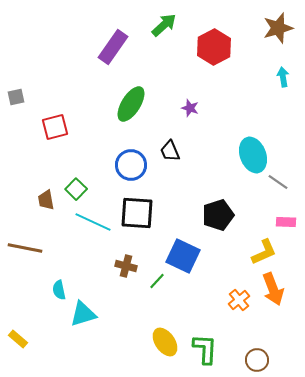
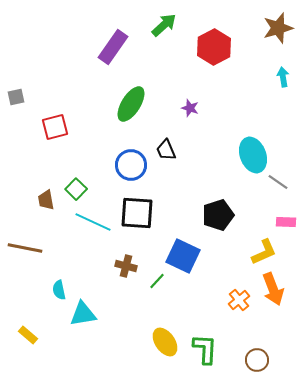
black trapezoid: moved 4 px left, 1 px up
cyan triangle: rotated 8 degrees clockwise
yellow rectangle: moved 10 px right, 4 px up
